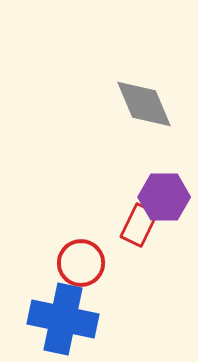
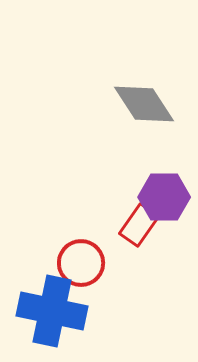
gray diamond: rotated 10 degrees counterclockwise
red rectangle: rotated 9 degrees clockwise
blue cross: moved 11 px left, 8 px up
